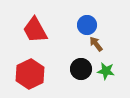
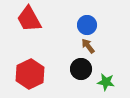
red trapezoid: moved 6 px left, 11 px up
brown arrow: moved 8 px left, 2 px down
green star: moved 11 px down
